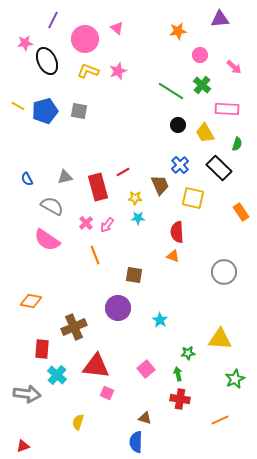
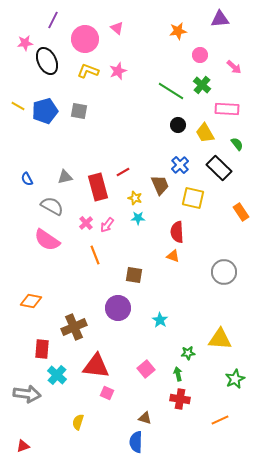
green semicircle at (237, 144): rotated 56 degrees counterclockwise
yellow star at (135, 198): rotated 16 degrees clockwise
